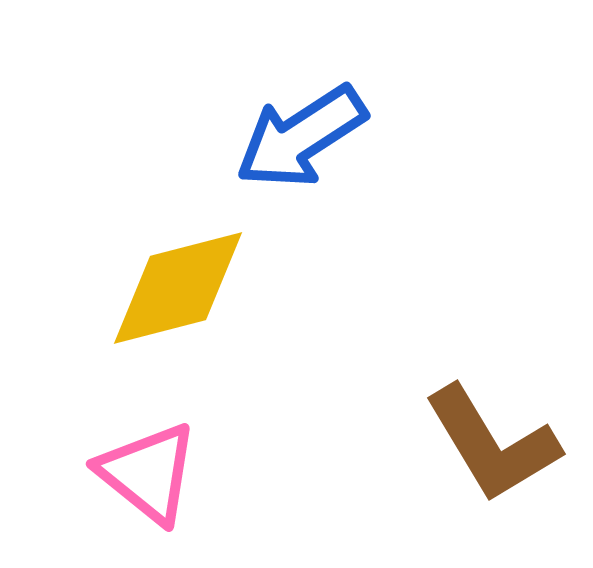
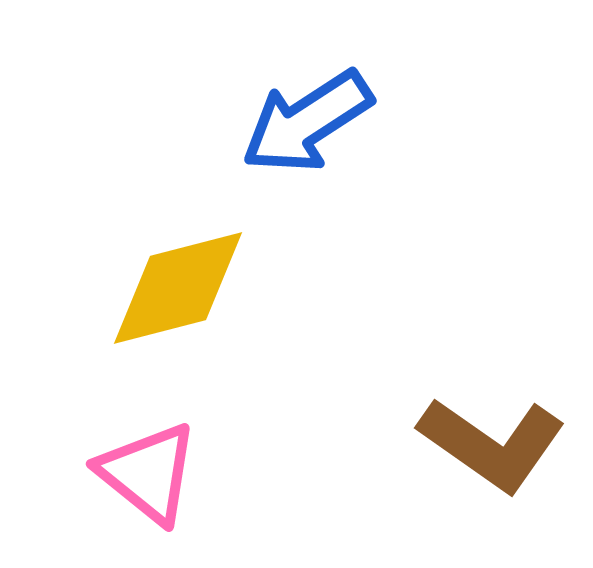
blue arrow: moved 6 px right, 15 px up
brown L-shape: rotated 24 degrees counterclockwise
